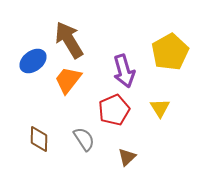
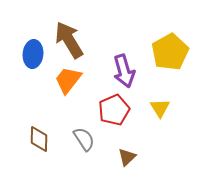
blue ellipse: moved 7 px up; rotated 48 degrees counterclockwise
